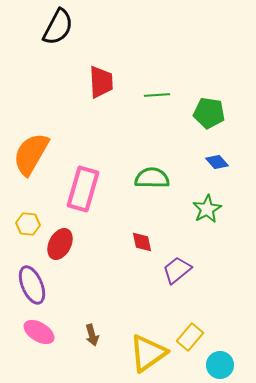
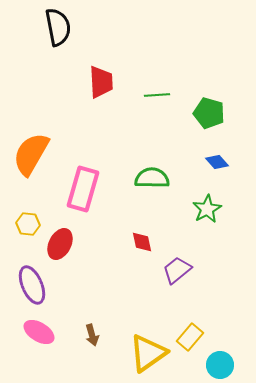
black semicircle: rotated 39 degrees counterclockwise
green pentagon: rotated 8 degrees clockwise
